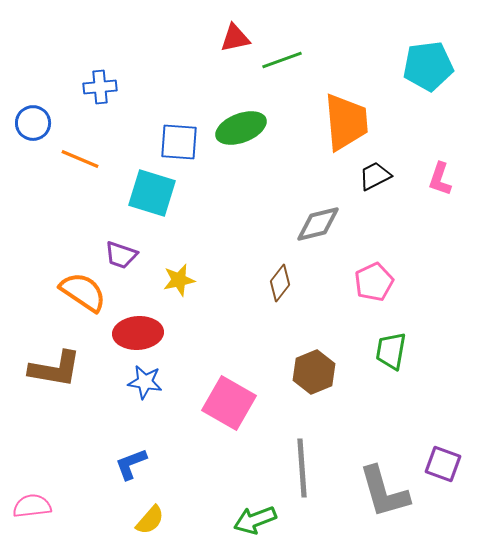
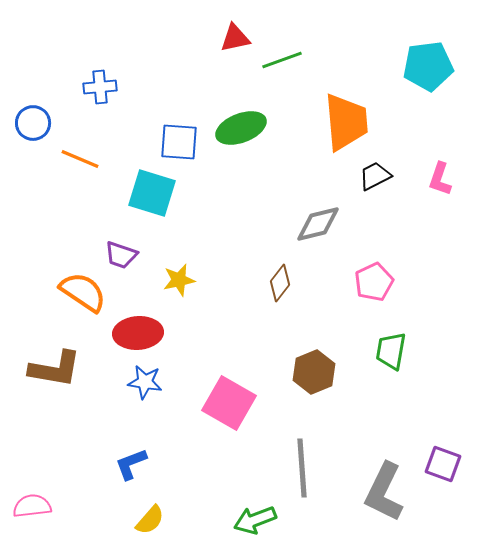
gray L-shape: rotated 42 degrees clockwise
